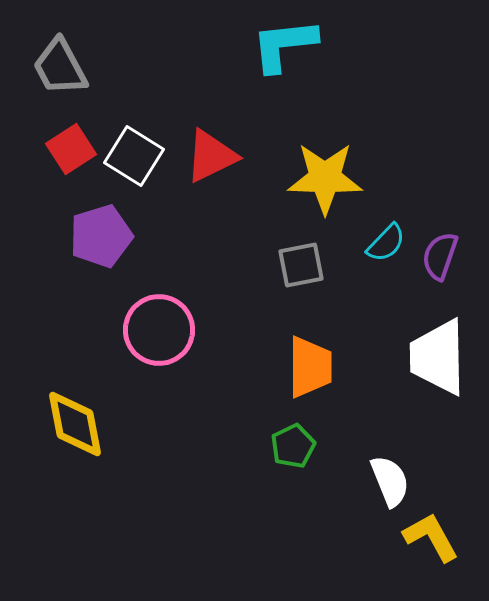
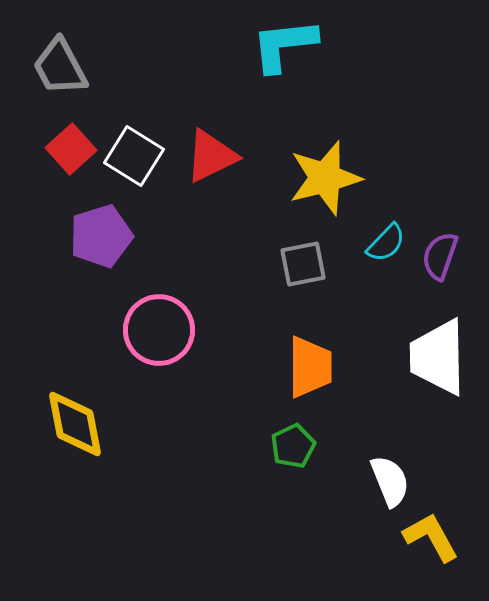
red square: rotated 9 degrees counterclockwise
yellow star: rotated 16 degrees counterclockwise
gray square: moved 2 px right, 1 px up
